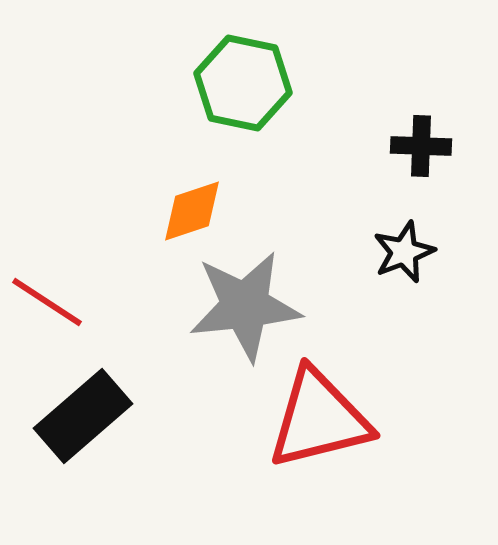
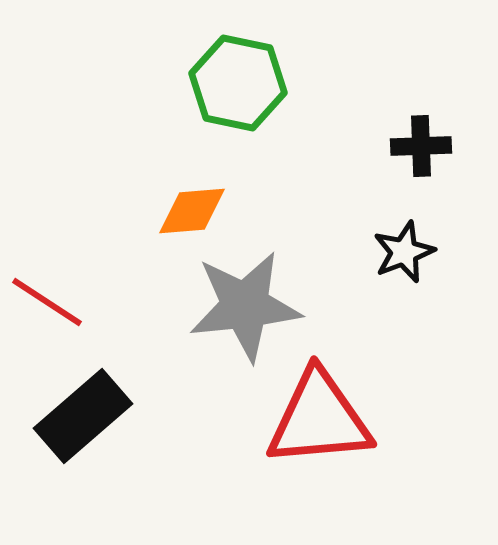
green hexagon: moved 5 px left
black cross: rotated 4 degrees counterclockwise
orange diamond: rotated 14 degrees clockwise
red triangle: rotated 9 degrees clockwise
